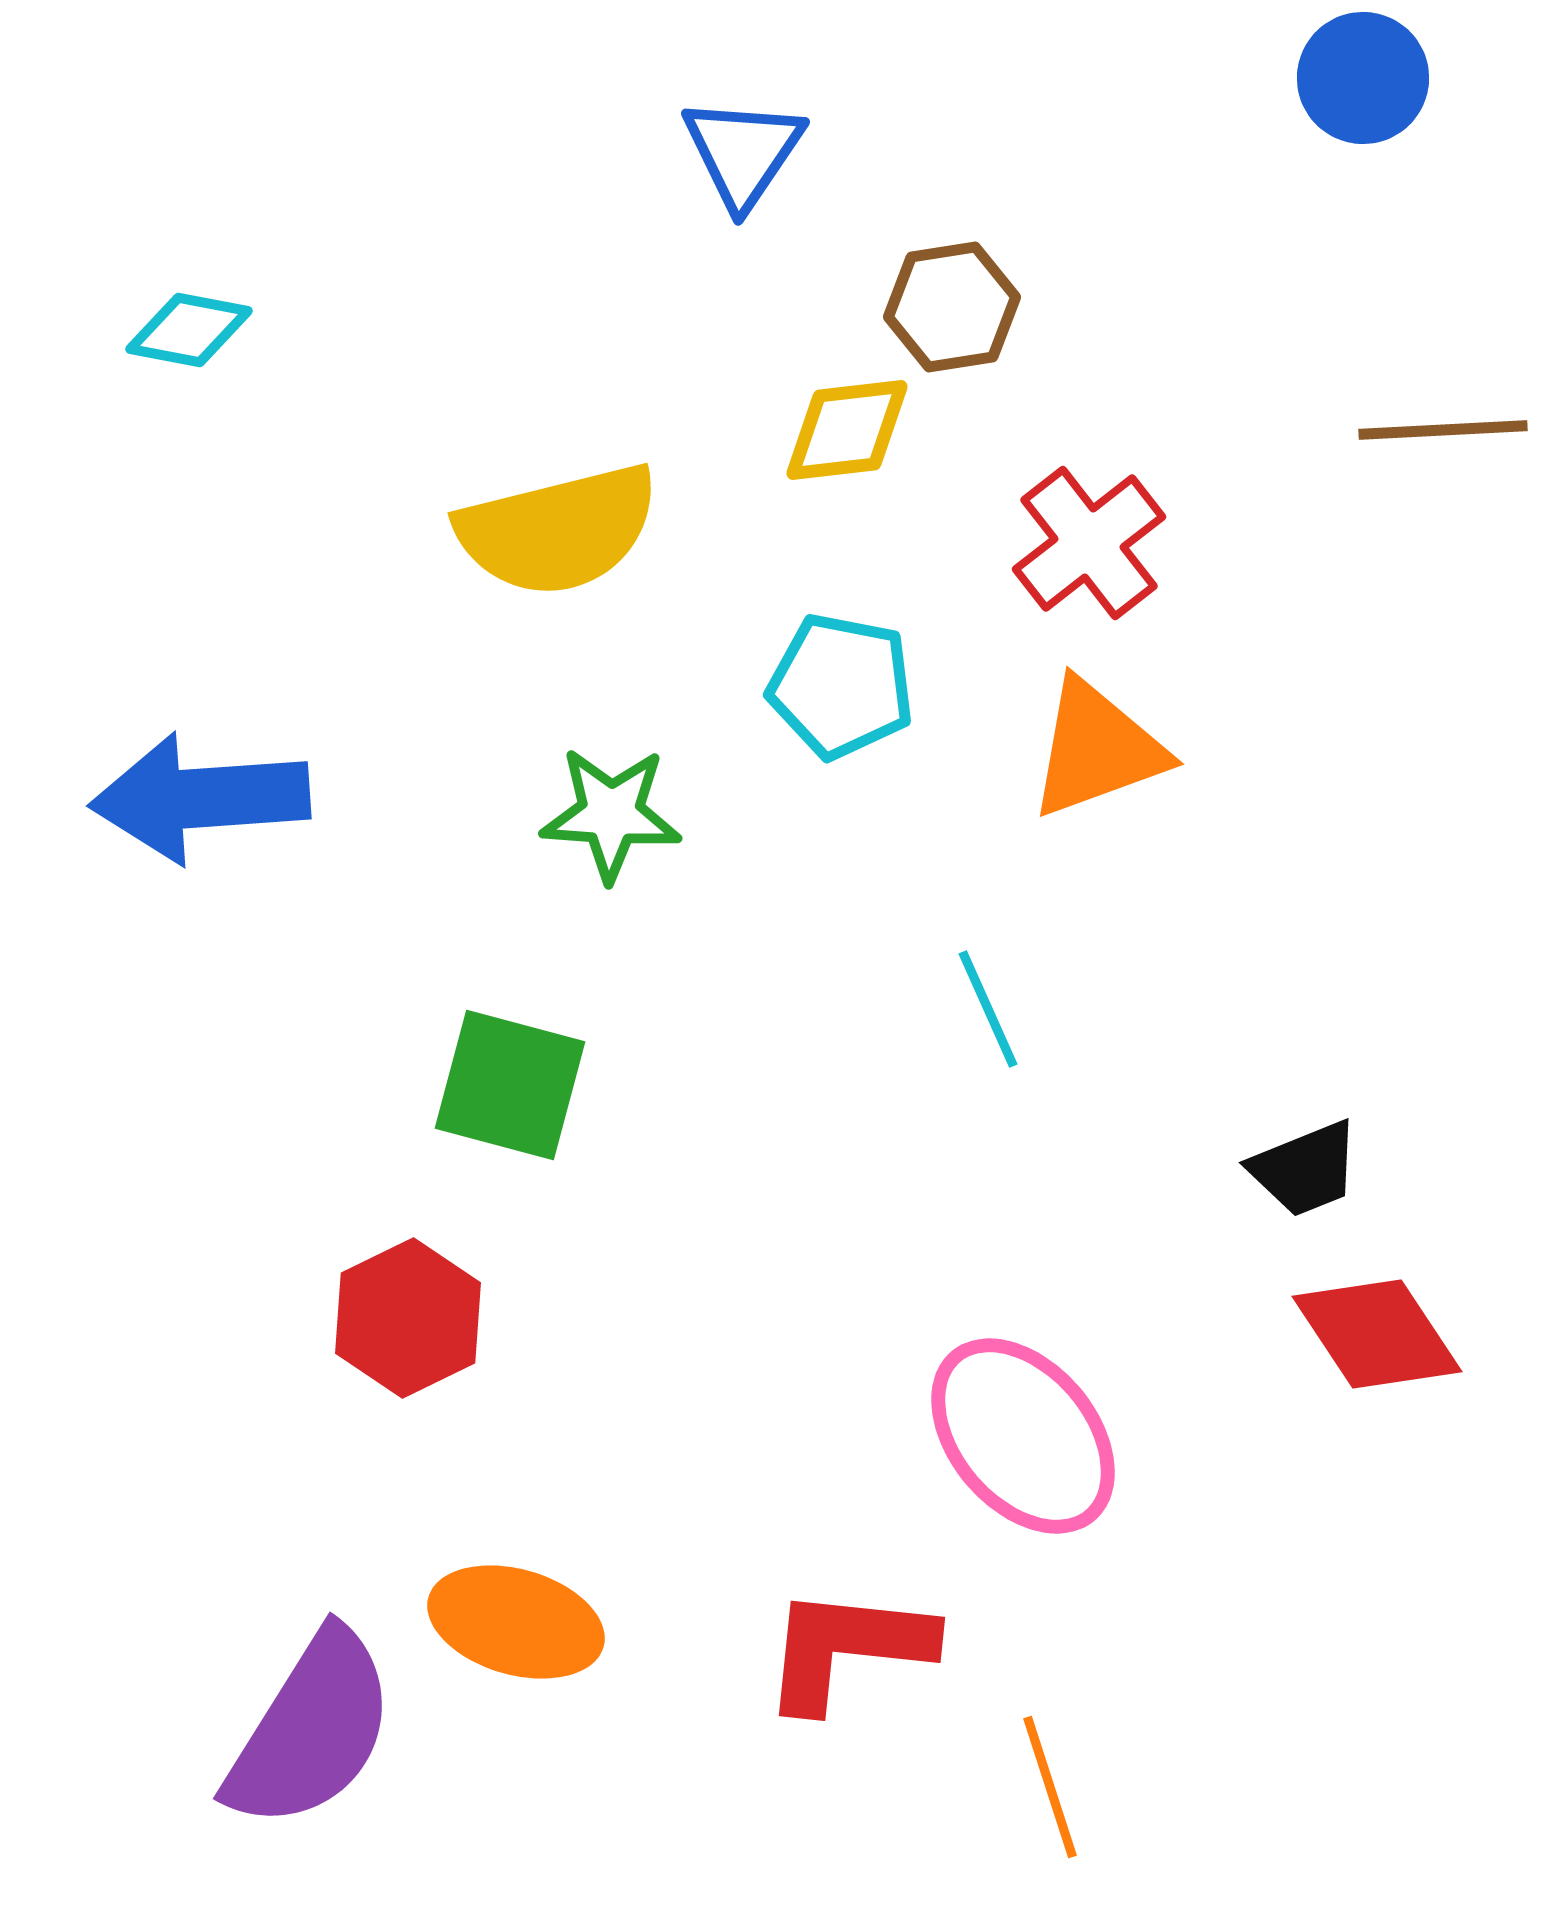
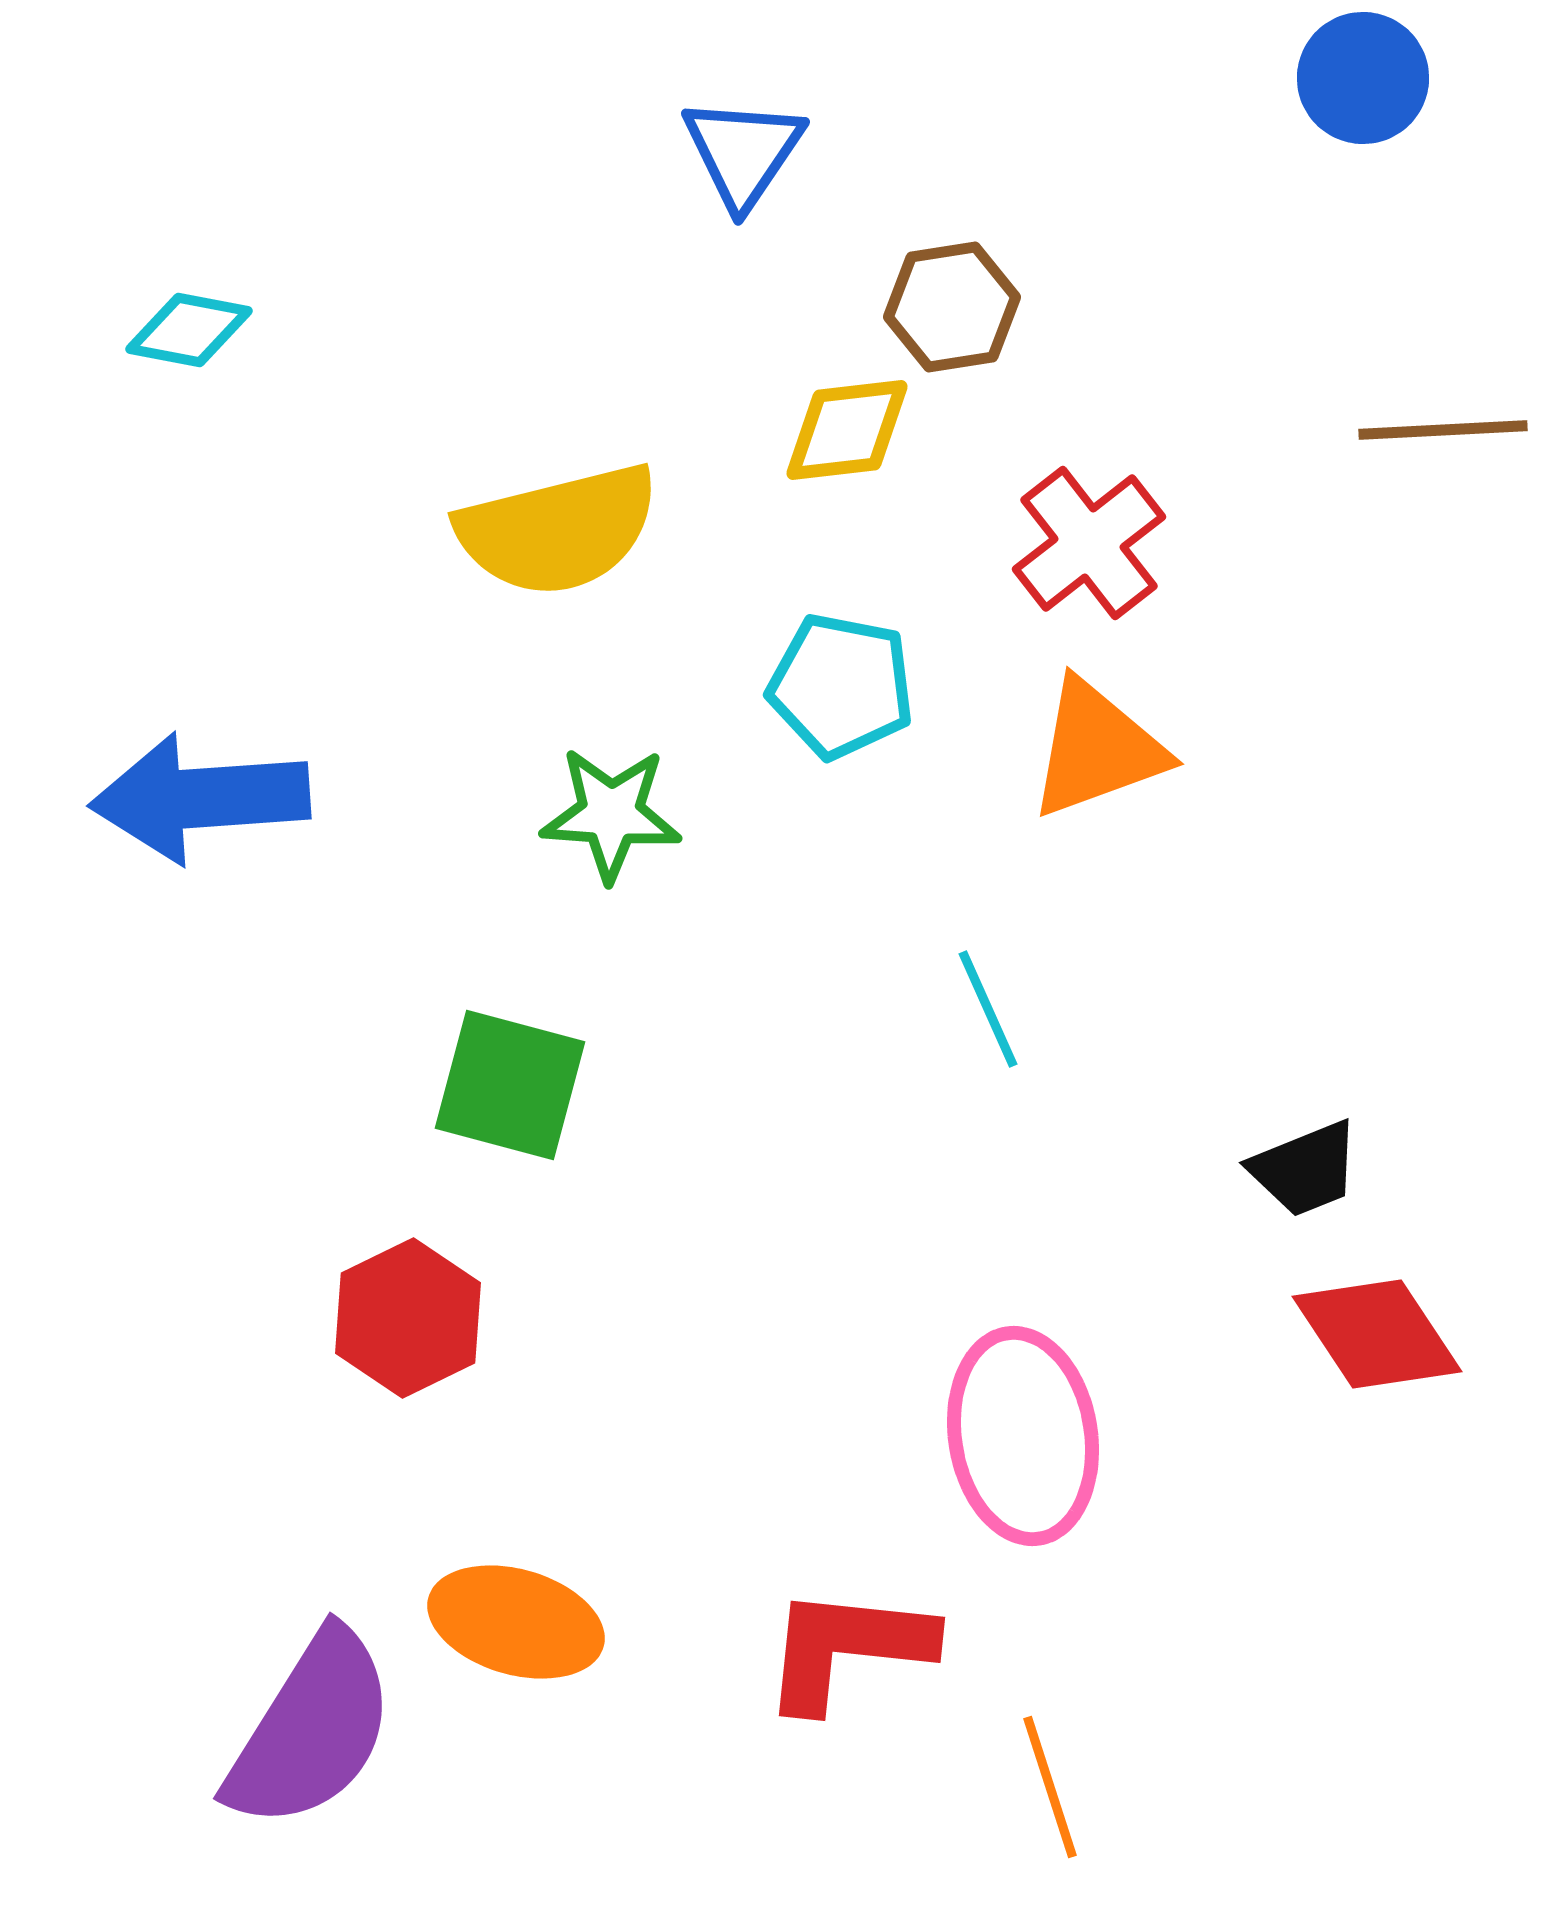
pink ellipse: rotated 31 degrees clockwise
